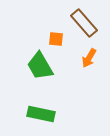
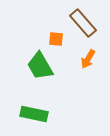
brown rectangle: moved 1 px left
orange arrow: moved 1 px left, 1 px down
green rectangle: moved 7 px left
